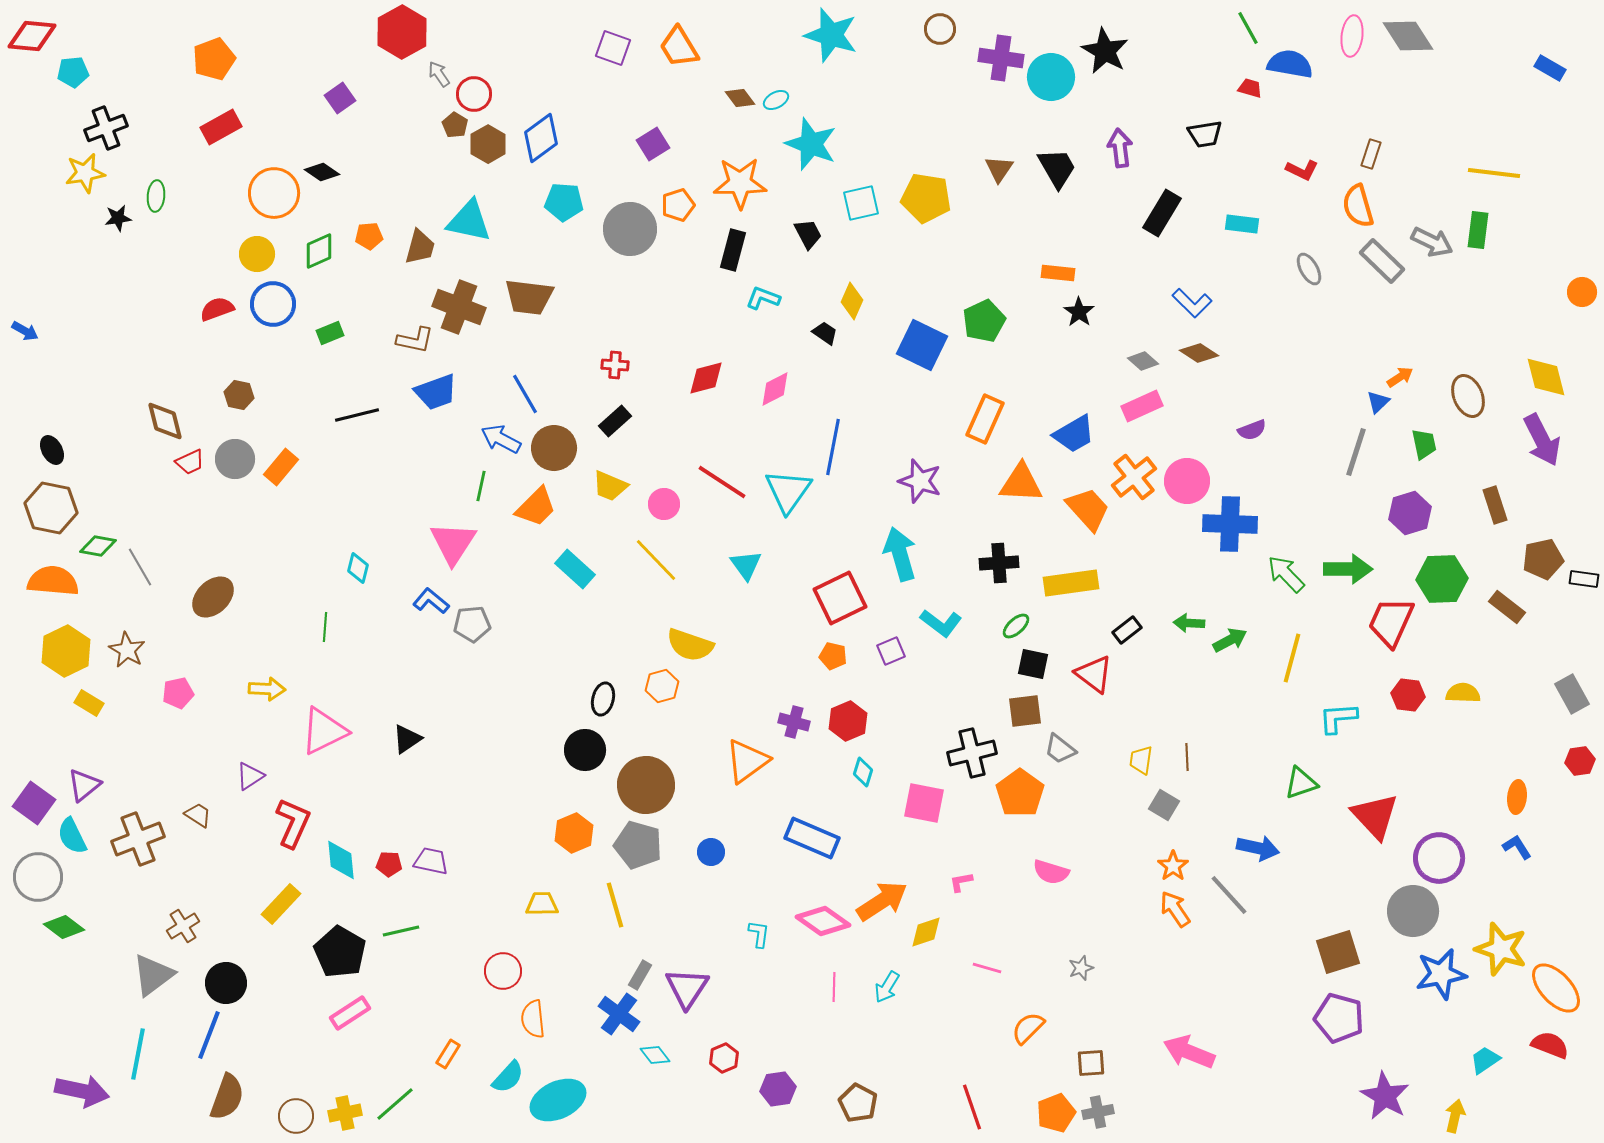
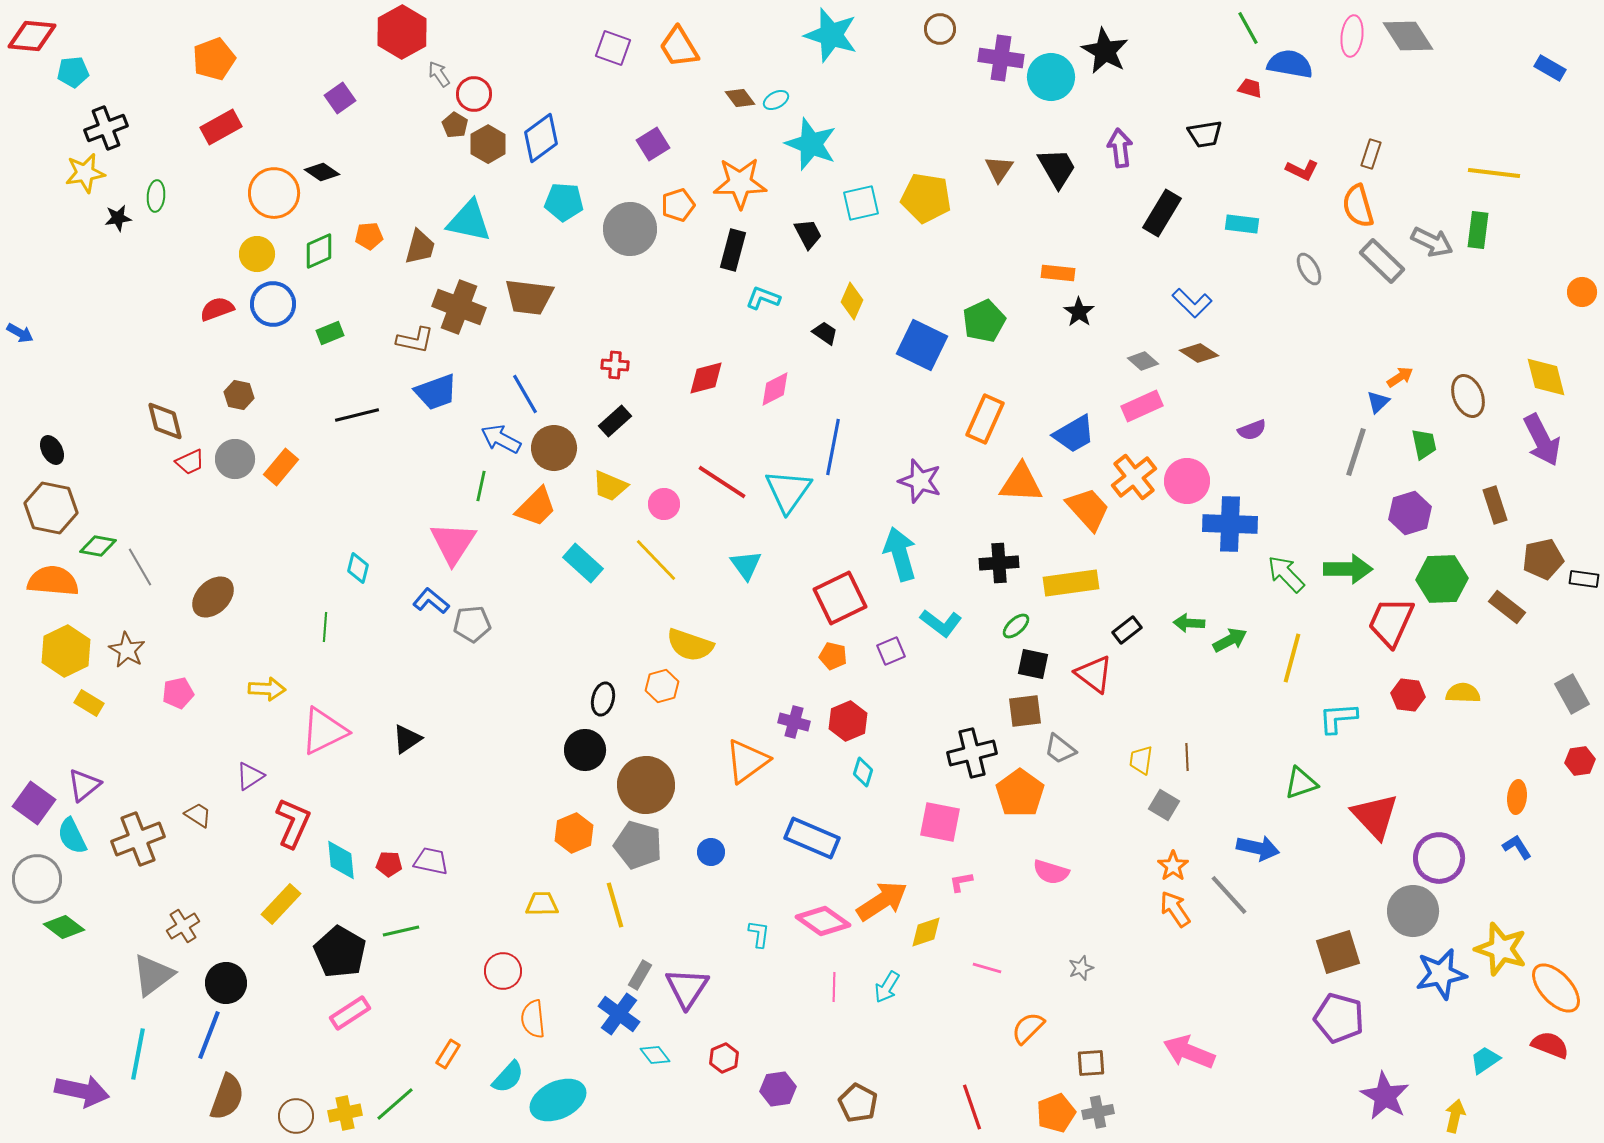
blue arrow at (25, 331): moved 5 px left, 2 px down
cyan rectangle at (575, 569): moved 8 px right, 6 px up
pink square at (924, 803): moved 16 px right, 19 px down
gray circle at (38, 877): moved 1 px left, 2 px down
